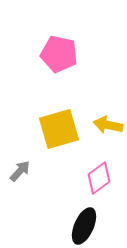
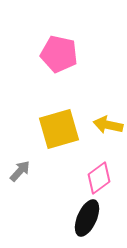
black ellipse: moved 3 px right, 8 px up
